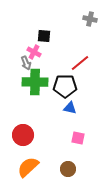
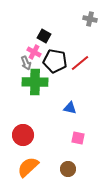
black square: rotated 24 degrees clockwise
black pentagon: moved 10 px left, 25 px up; rotated 10 degrees clockwise
